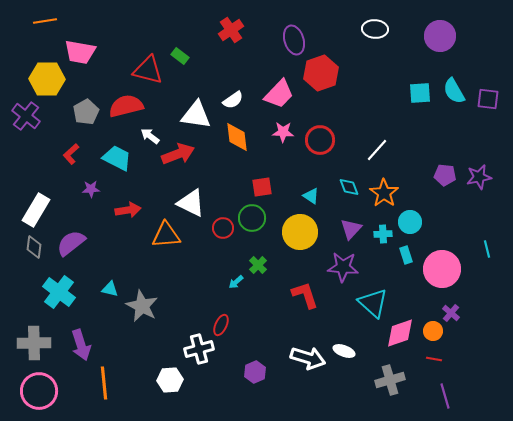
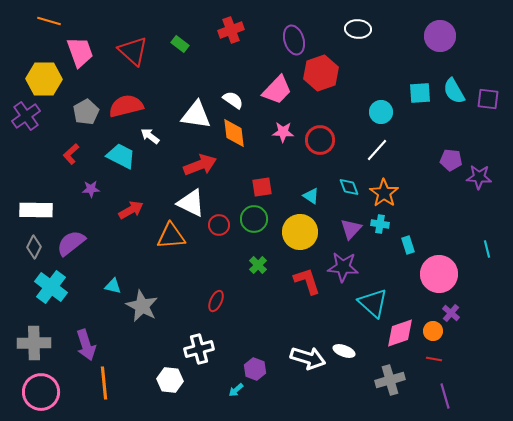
orange line at (45, 21): moved 4 px right; rotated 25 degrees clockwise
white ellipse at (375, 29): moved 17 px left
red cross at (231, 30): rotated 15 degrees clockwise
pink trapezoid at (80, 52): rotated 120 degrees counterclockwise
green rectangle at (180, 56): moved 12 px up
red triangle at (148, 70): moved 15 px left, 19 px up; rotated 28 degrees clockwise
yellow hexagon at (47, 79): moved 3 px left
pink trapezoid at (279, 94): moved 2 px left, 4 px up
white semicircle at (233, 100): rotated 110 degrees counterclockwise
purple cross at (26, 116): rotated 16 degrees clockwise
orange diamond at (237, 137): moved 3 px left, 4 px up
red arrow at (178, 154): moved 22 px right, 11 px down
cyan trapezoid at (117, 158): moved 4 px right, 2 px up
purple pentagon at (445, 175): moved 6 px right, 15 px up
purple star at (479, 177): rotated 15 degrees clockwise
white rectangle at (36, 210): rotated 60 degrees clockwise
red arrow at (128, 210): moved 3 px right; rotated 20 degrees counterclockwise
green circle at (252, 218): moved 2 px right, 1 px down
cyan circle at (410, 222): moved 29 px left, 110 px up
red circle at (223, 228): moved 4 px left, 3 px up
cyan cross at (383, 234): moved 3 px left, 10 px up; rotated 12 degrees clockwise
orange triangle at (166, 235): moved 5 px right, 1 px down
gray diamond at (34, 247): rotated 20 degrees clockwise
cyan rectangle at (406, 255): moved 2 px right, 10 px up
pink circle at (442, 269): moved 3 px left, 5 px down
cyan arrow at (236, 282): moved 108 px down
cyan triangle at (110, 289): moved 3 px right, 3 px up
cyan cross at (59, 292): moved 8 px left, 5 px up
red L-shape at (305, 295): moved 2 px right, 14 px up
red ellipse at (221, 325): moved 5 px left, 24 px up
purple arrow at (81, 345): moved 5 px right
purple hexagon at (255, 372): moved 3 px up; rotated 15 degrees counterclockwise
white hexagon at (170, 380): rotated 10 degrees clockwise
pink circle at (39, 391): moved 2 px right, 1 px down
